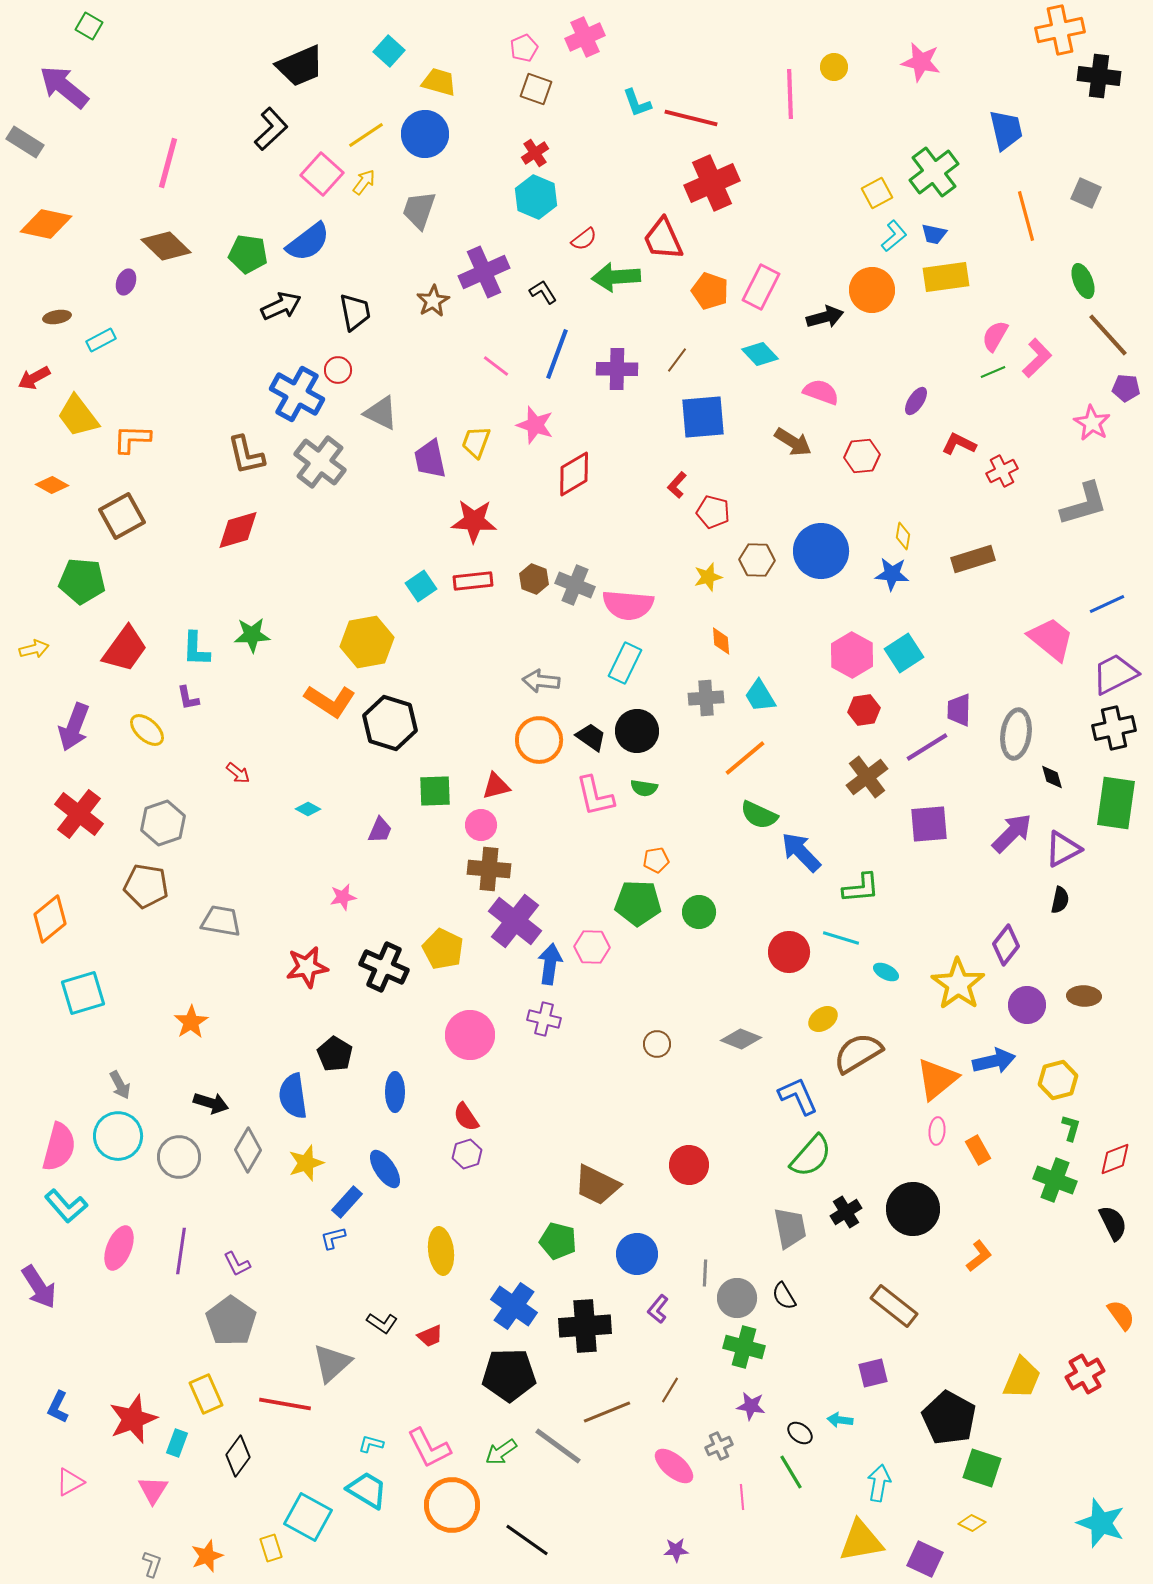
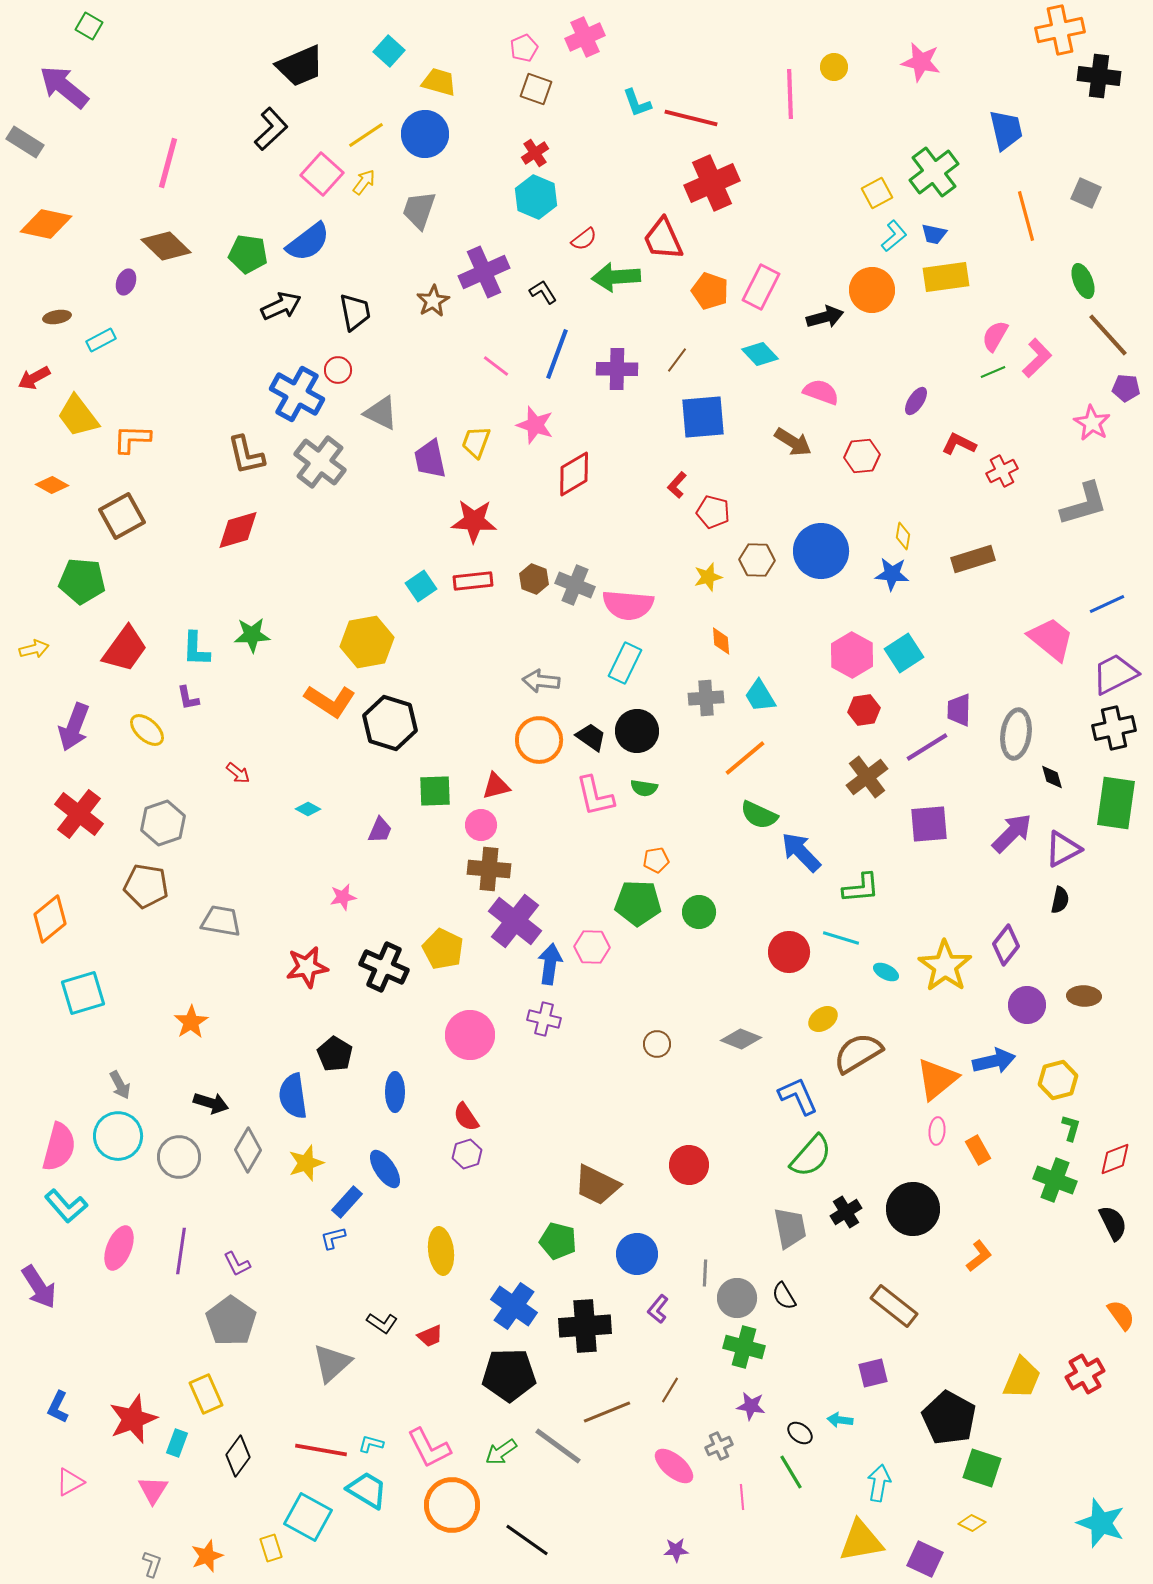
yellow star at (958, 984): moved 13 px left, 18 px up
red line at (285, 1404): moved 36 px right, 46 px down
